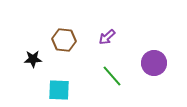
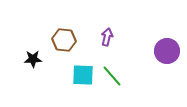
purple arrow: rotated 144 degrees clockwise
purple circle: moved 13 px right, 12 px up
cyan square: moved 24 px right, 15 px up
